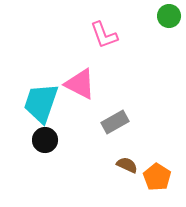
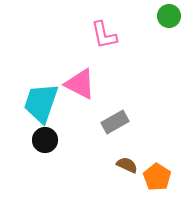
pink L-shape: rotated 8 degrees clockwise
